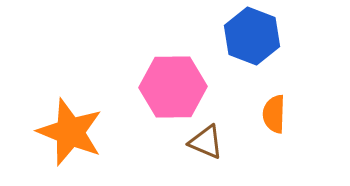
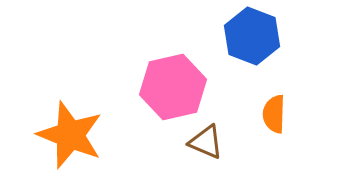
pink hexagon: rotated 12 degrees counterclockwise
orange star: moved 3 px down
